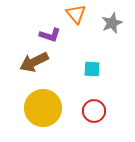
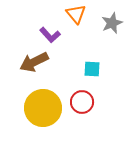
purple L-shape: rotated 30 degrees clockwise
red circle: moved 12 px left, 9 px up
